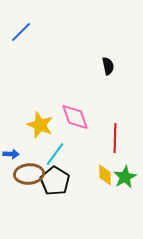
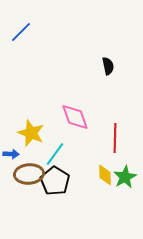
yellow star: moved 9 px left, 8 px down
